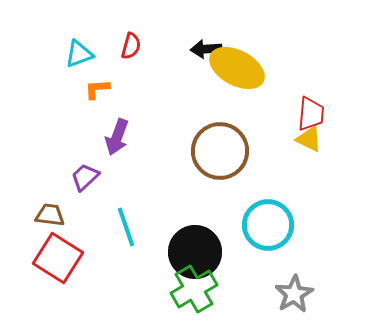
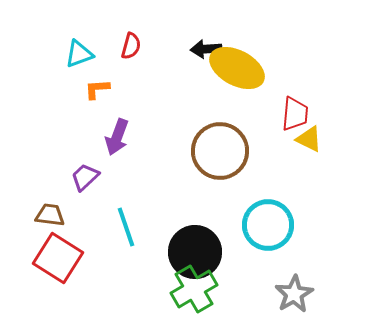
red trapezoid: moved 16 px left
